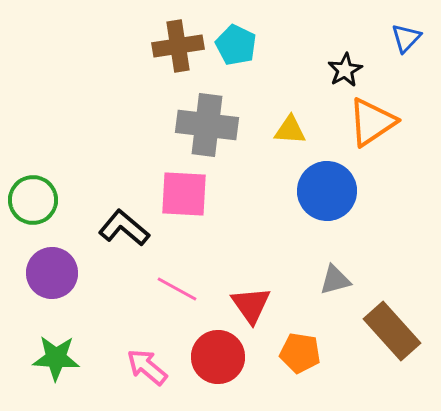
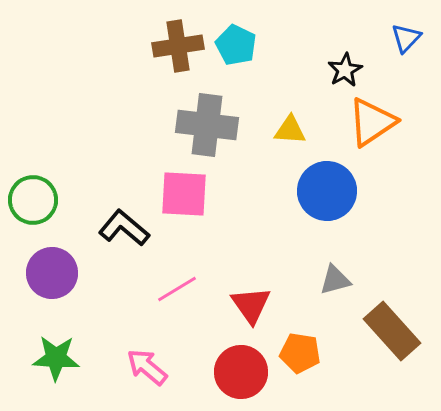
pink line: rotated 60 degrees counterclockwise
red circle: moved 23 px right, 15 px down
